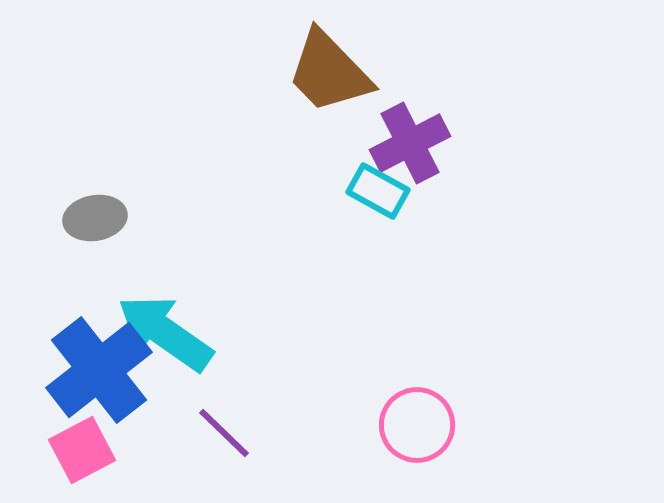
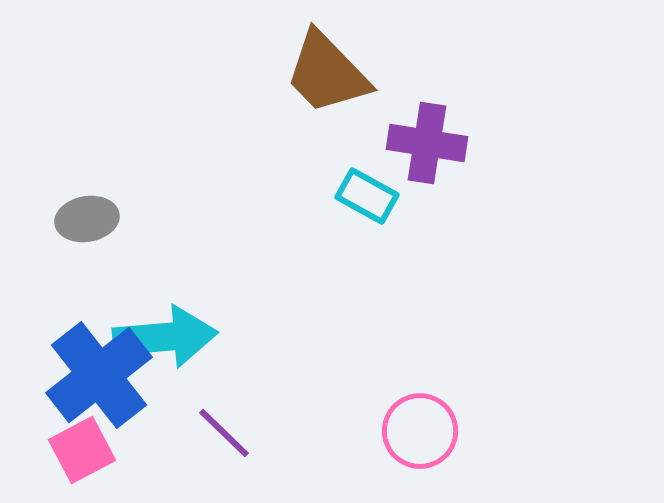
brown trapezoid: moved 2 px left, 1 px down
purple cross: moved 17 px right; rotated 36 degrees clockwise
cyan rectangle: moved 11 px left, 5 px down
gray ellipse: moved 8 px left, 1 px down
cyan arrow: moved 4 px down; rotated 140 degrees clockwise
blue cross: moved 5 px down
pink circle: moved 3 px right, 6 px down
